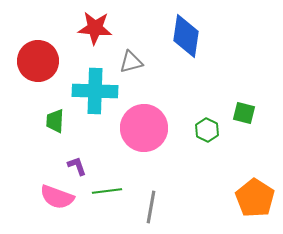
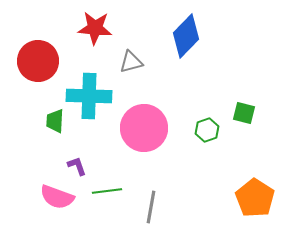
blue diamond: rotated 36 degrees clockwise
cyan cross: moved 6 px left, 5 px down
green hexagon: rotated 15 degrees clockwise
